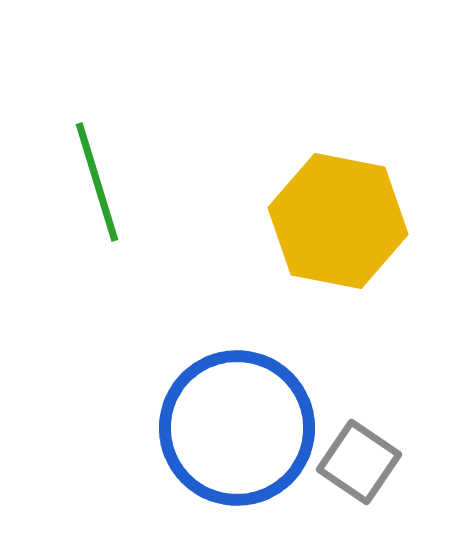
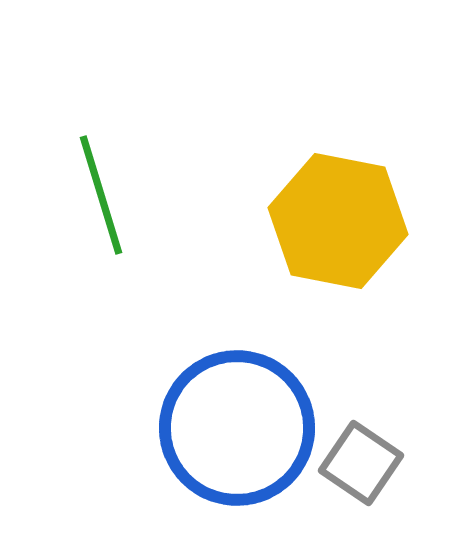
green line: moved 4 px right, 13 px down
gray square: moved 2 px right, 1 px down
